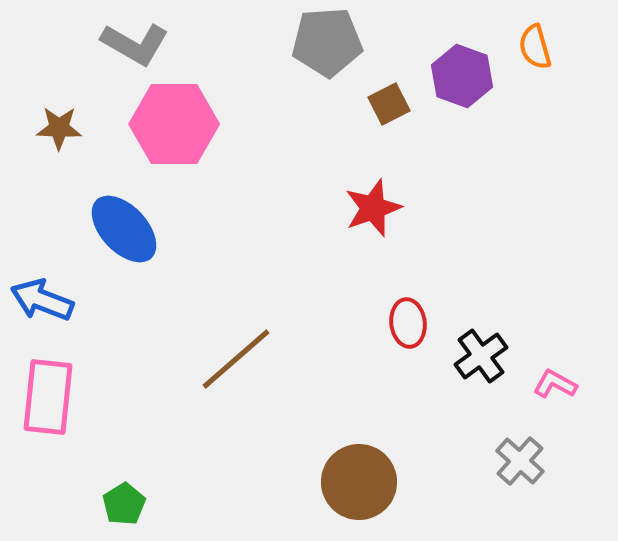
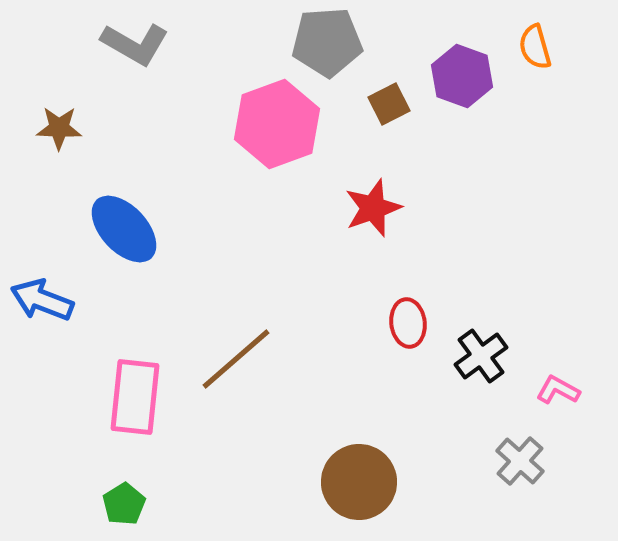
pink hexagon: moved 103 px right; rotated 20 degrees counterclockwise
pink L-shape: moved 3 px right, 6 px down
pink rectangle: moved 87 px right
